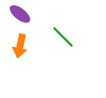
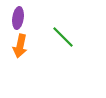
purple ellipse: moved 2 px left, 4 px down; rotated 60 degrees clockwise
